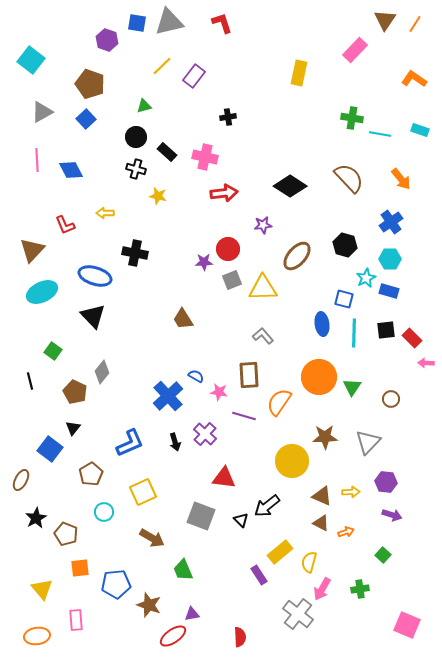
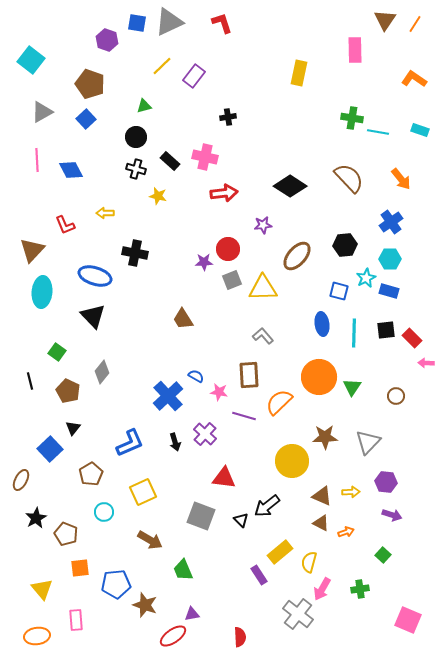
gray triangle at (169, 22): rotated 12 degrees counterclockwise
pink rectangle at (355, 50): rotated 45 degrees counterclockwise
cyan line at (380, 134): moved 2 px left, 2 px up
black rectangle at (167, 152): moved 3 px right, 9 px down
black hexagon at (345, 245): rotated 20 degrees counterclockwise
cyan ellipse at (42, 292): rotated 60 degrees counterclockwise
blue square at (344, 299): moved 5 px left, 8 px up
green square at (53, 351): moved 4 px right, 1 px down
brown pentagon at (75, 392): moved 7 px left, 1 px up
brown circle at (391, 399): moved 5 px right, 3 px up
orange semicircle at (279, 402): rotated 12 degrees clockwise
blue square at (50, 449): rotated 10 degrees clockwise
brown arrow at (152, 538): moved 2 px left, 2 px down
brown star at (149, 605): moved 4 px left
pink square at (407, 625): moved 1 px right, 5 px up
